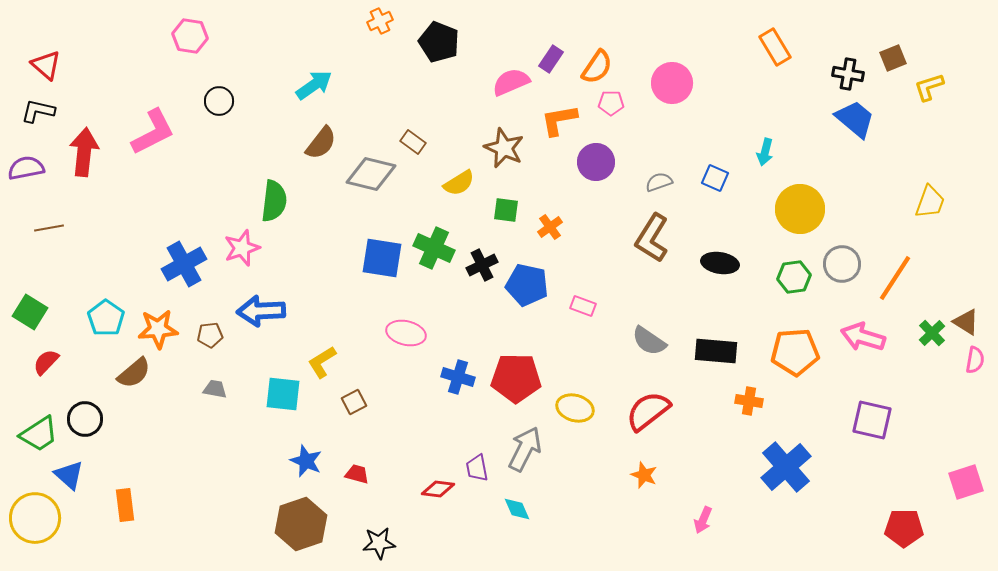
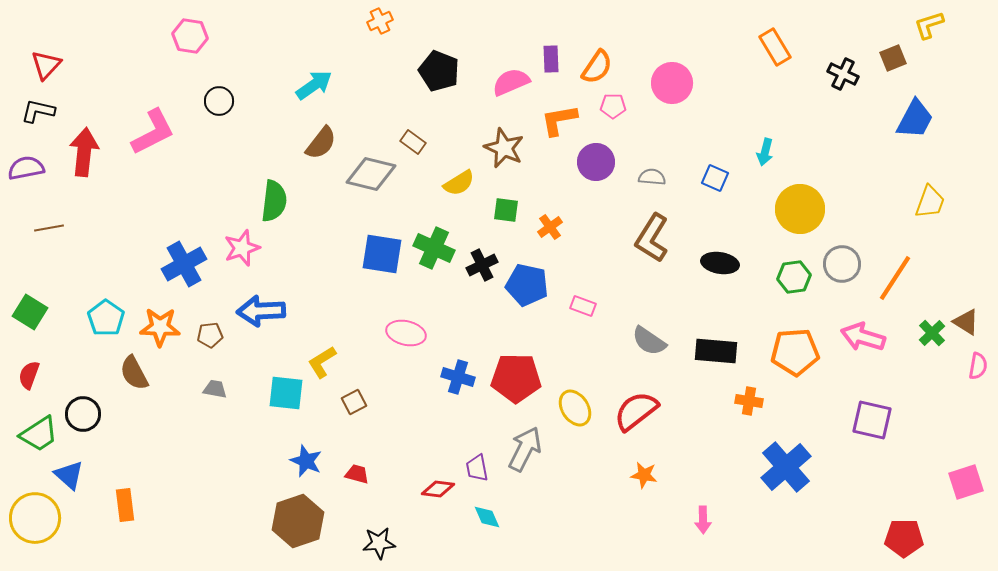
black pentagon at (439, 42): moved 29 px down
purple rectangle at (551, 59): rotated 36 degrees counterclockwise
red triangle at (46, 65): rotated 32 degrees clockwise
black cross at (848, 74): moved 5 px left; rotated 16 degrees clockwise
yellow L-shape at (929, 87): moved 62 px up
pink pentagon at (611, 103): moved 2 px right, 3 px down
blue trapezoid at (855, 119): moved 60 px right; rotated 78 degrees clockwise
gray semicircle at (659, 182): moved 7 px left, 5 px up; rotated 24 degrees clockwise
blue square at (382, 258): moved 4 px up
orange star at (158, 329): moved 2 px right, 2 px up; rotated 6 degrees clockwise
pink semicircle at (975, 360): moved 3 px right, 6 px down
red semicircle at (46, 362): moved 17 px left, 13 px down; rotated 24 degrees counterclockwise
brown semicircle at (134, 373): rotated 102 degrees clockwise
cyan square at (283, 394): moved 3 px right, 1 px up
yellow ellipse at (575, 408): rotated 42 degrees clockwise
red semicircle at (648, 411): moved 12 px left
black circle at (85, 419): moved 2 px left, 5 px up
orange star at (644, 475): rotated 12 degrees counterclockwise
cyan diamond at (517, 509): moved 30 px left, 8 px down
pink arrow at (703, 520): rotated 24 degrees counterclockwise
brown hexagon at (301, 524): moved 3 px left, 3 px up
red pentagon at (904, 528): moved 10 px down
